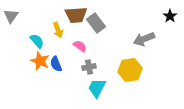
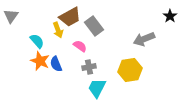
brown trapezoid: moved 6 px left, 2 px down; rotated 25 degrees counterclockwise
gray rectangle: moved 2 px left, 3 px down
